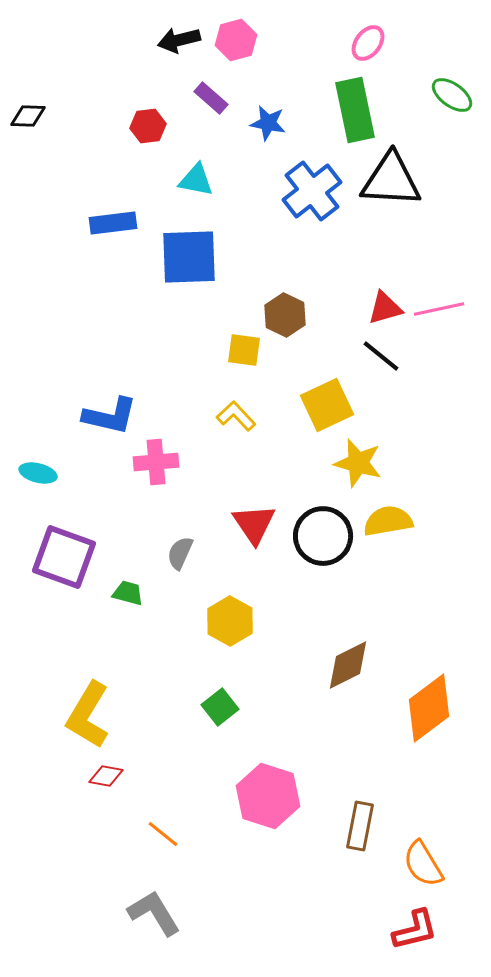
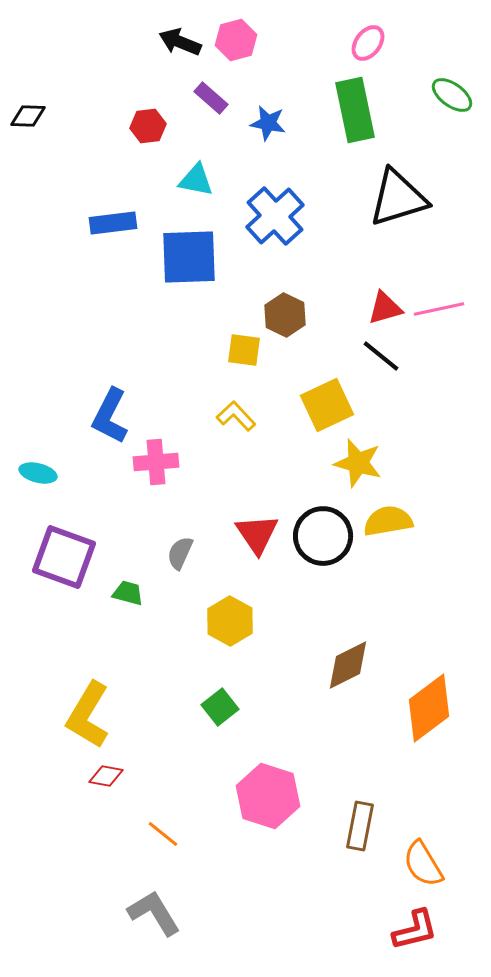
black arrow at (179, 40): moved 1 px right, 2 px down; rotated 36 degrees clockwise
black triangle at (391, 180): moved 7 px right, 18 px down; rotated 20 degrees counterclockwise
blue cross at (312, 191): moved 37 px left, 25 px down; rotated 4 degrees counterclockwise
blue L-shape at (110, 416): rotated 104 degrees clockwise
red triangle at (254, 524): moved 3 px right, 10 px down
